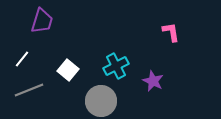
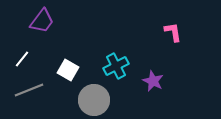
purple trapezoid: rotated 20 degrees clockwise
pink L-shape: moved 2 px right
white square: rotated 10 degrees counterclockwise
gray circle: moved 7 px left, 1 px up
